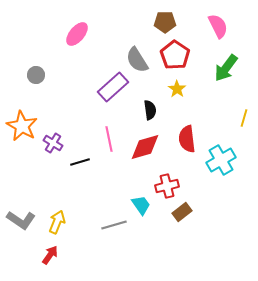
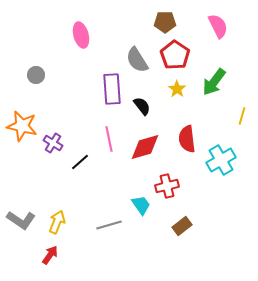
pink ellipse: moved 4 px right, 1 px down; rotated 55 degrees counterclockwise
green arrow: moved 12 px left, 14 px down
purple rectangle: moved 1 px left, 2 px down; rotated 52 degrees counterclockwise
black semicircle: moved 8 px left, 4 px up; rotated 30 degrees counterclockwise
yellow line: moved 2 px left, 2 px up
orange star: rotated 16 degrees counterclockwise
black line: rotated 24 degrees counterclockwise
brown rectangle: moved 14 px down
gray line: moved 5 px left
